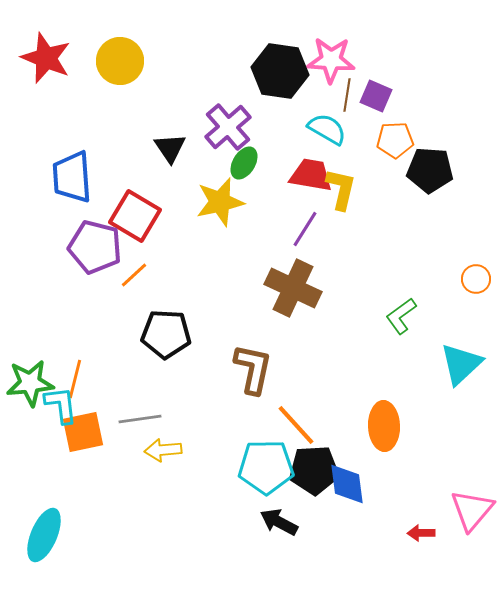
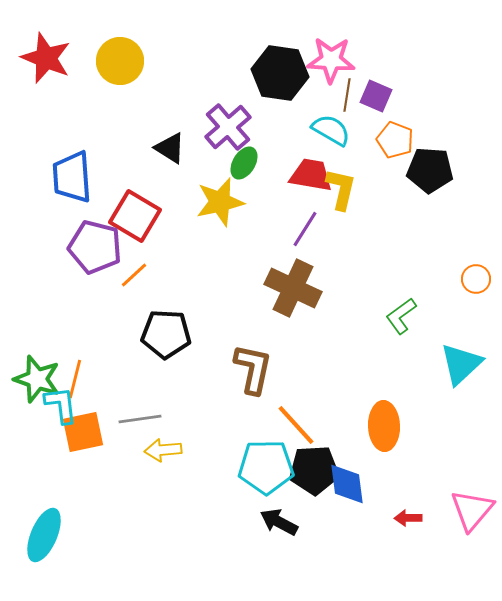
black hexagon at (280, 71): moved 2 px down
cyan semicircle at (327, 129): moved 4 px right, 1 px down
orange pentagon at (395, 140): rotated 24 degrees clockwise
black triangle at (170, 148): rotated 24 degrees counterclockwise
green star at (30, 383): moved 7 px right, 4 px up; rotated 24 degrees clockwise
red arrow at (421, 533): moved 13 px left, 15 px up
